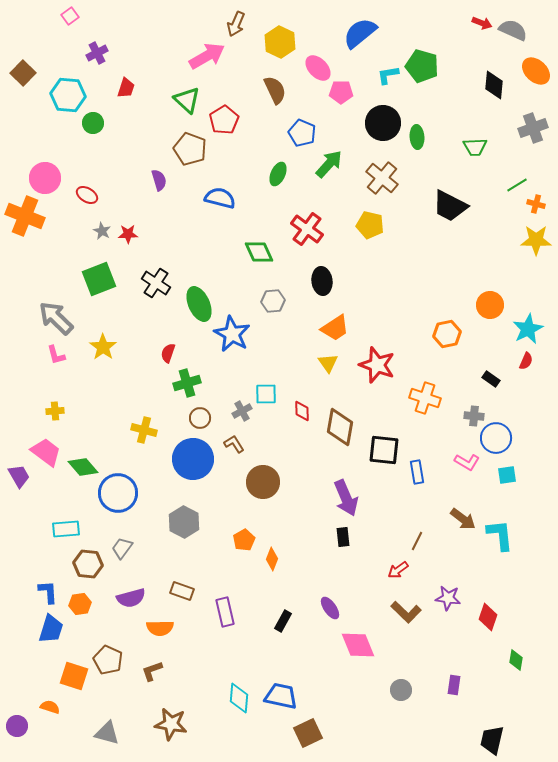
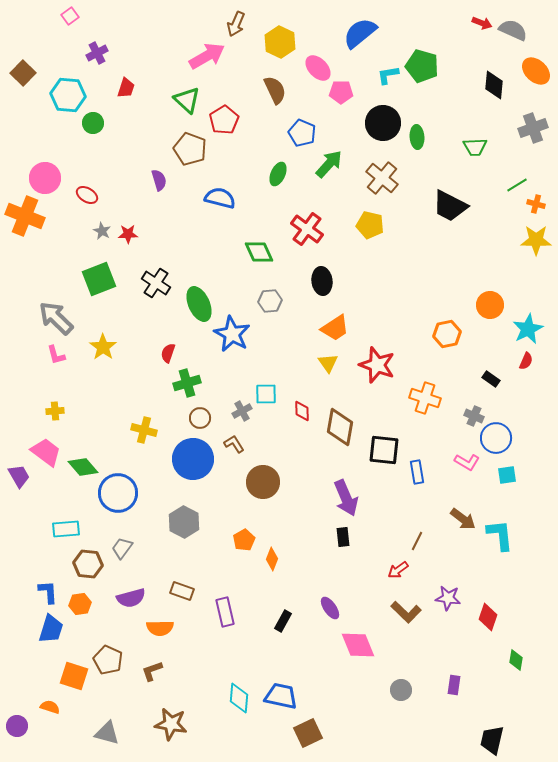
gray hexagon at (273, 301): moved 3 px left
gray cross at (474, 416): rotated 18 degrees clockwise
